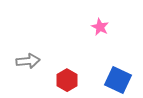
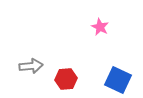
gray arrow: moved 3 px right, 5 px down
red hexagon: moved 1 px left, 1 px up; rotated 25 degrees clockwise
